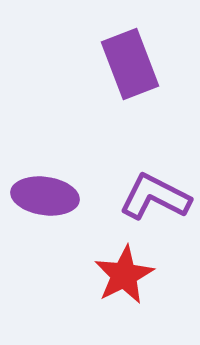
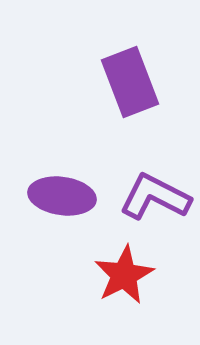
purple rectangle: moved 18 px down
purple ellipse: moved 17 px right
